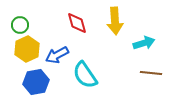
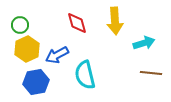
cyan semicircle: rotated 20 degrees clockwise
